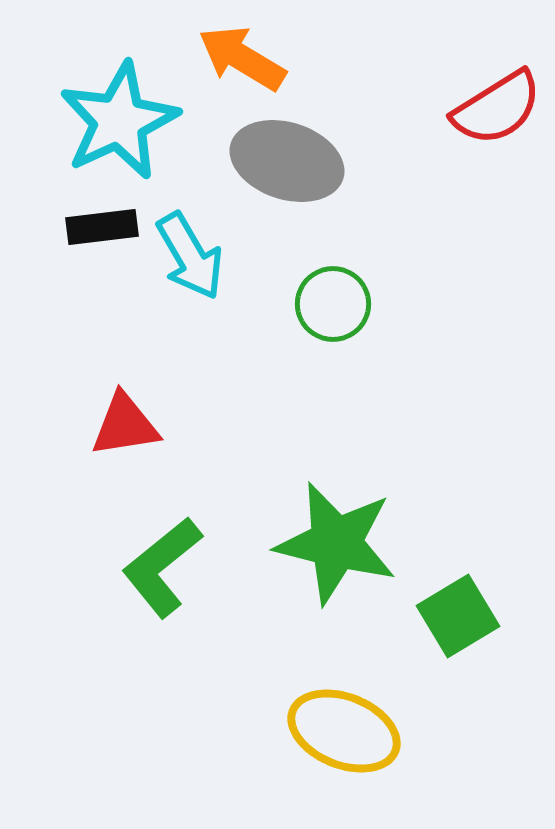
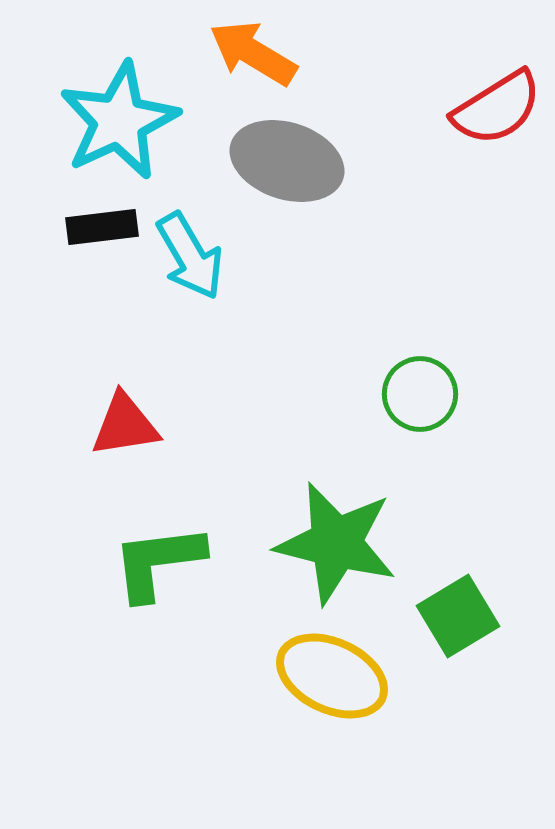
orange arrow: moved 11 px right, 5 px up
green circle: moved 87 px right, 90 px down
green L-shape: moved 4 px left, 5 px up; rotated 32 degrees clockwise
yellow ellipse: moved 12 px left, 55 px up; rotated 3 degrees clockwise
